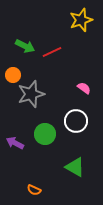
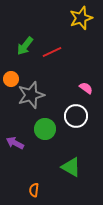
yellow star: moved 2 px up
green arrow: rotated 102 degrees clockwise
orange circle: moved 2 px left, 4 px down
pink semicircle: moved 2 px right
gray star: moved 1 px down
white circle: moved 5 px up
green circle: moved 5 px up
green triangle: moved 4 px left
orange semicircle: rotated 72 degrees clockwise
